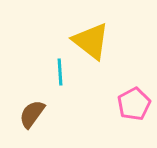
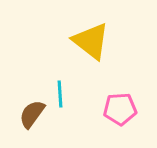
cyan line: moved 22 px down
pink pentagon: moved 14 px left, 5 px down; rotated 24 degrees clockwise
